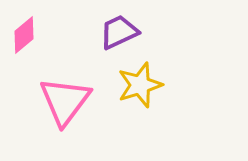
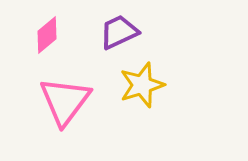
pink diamond: moved 23 px right
yellow star: moved 2 px right
